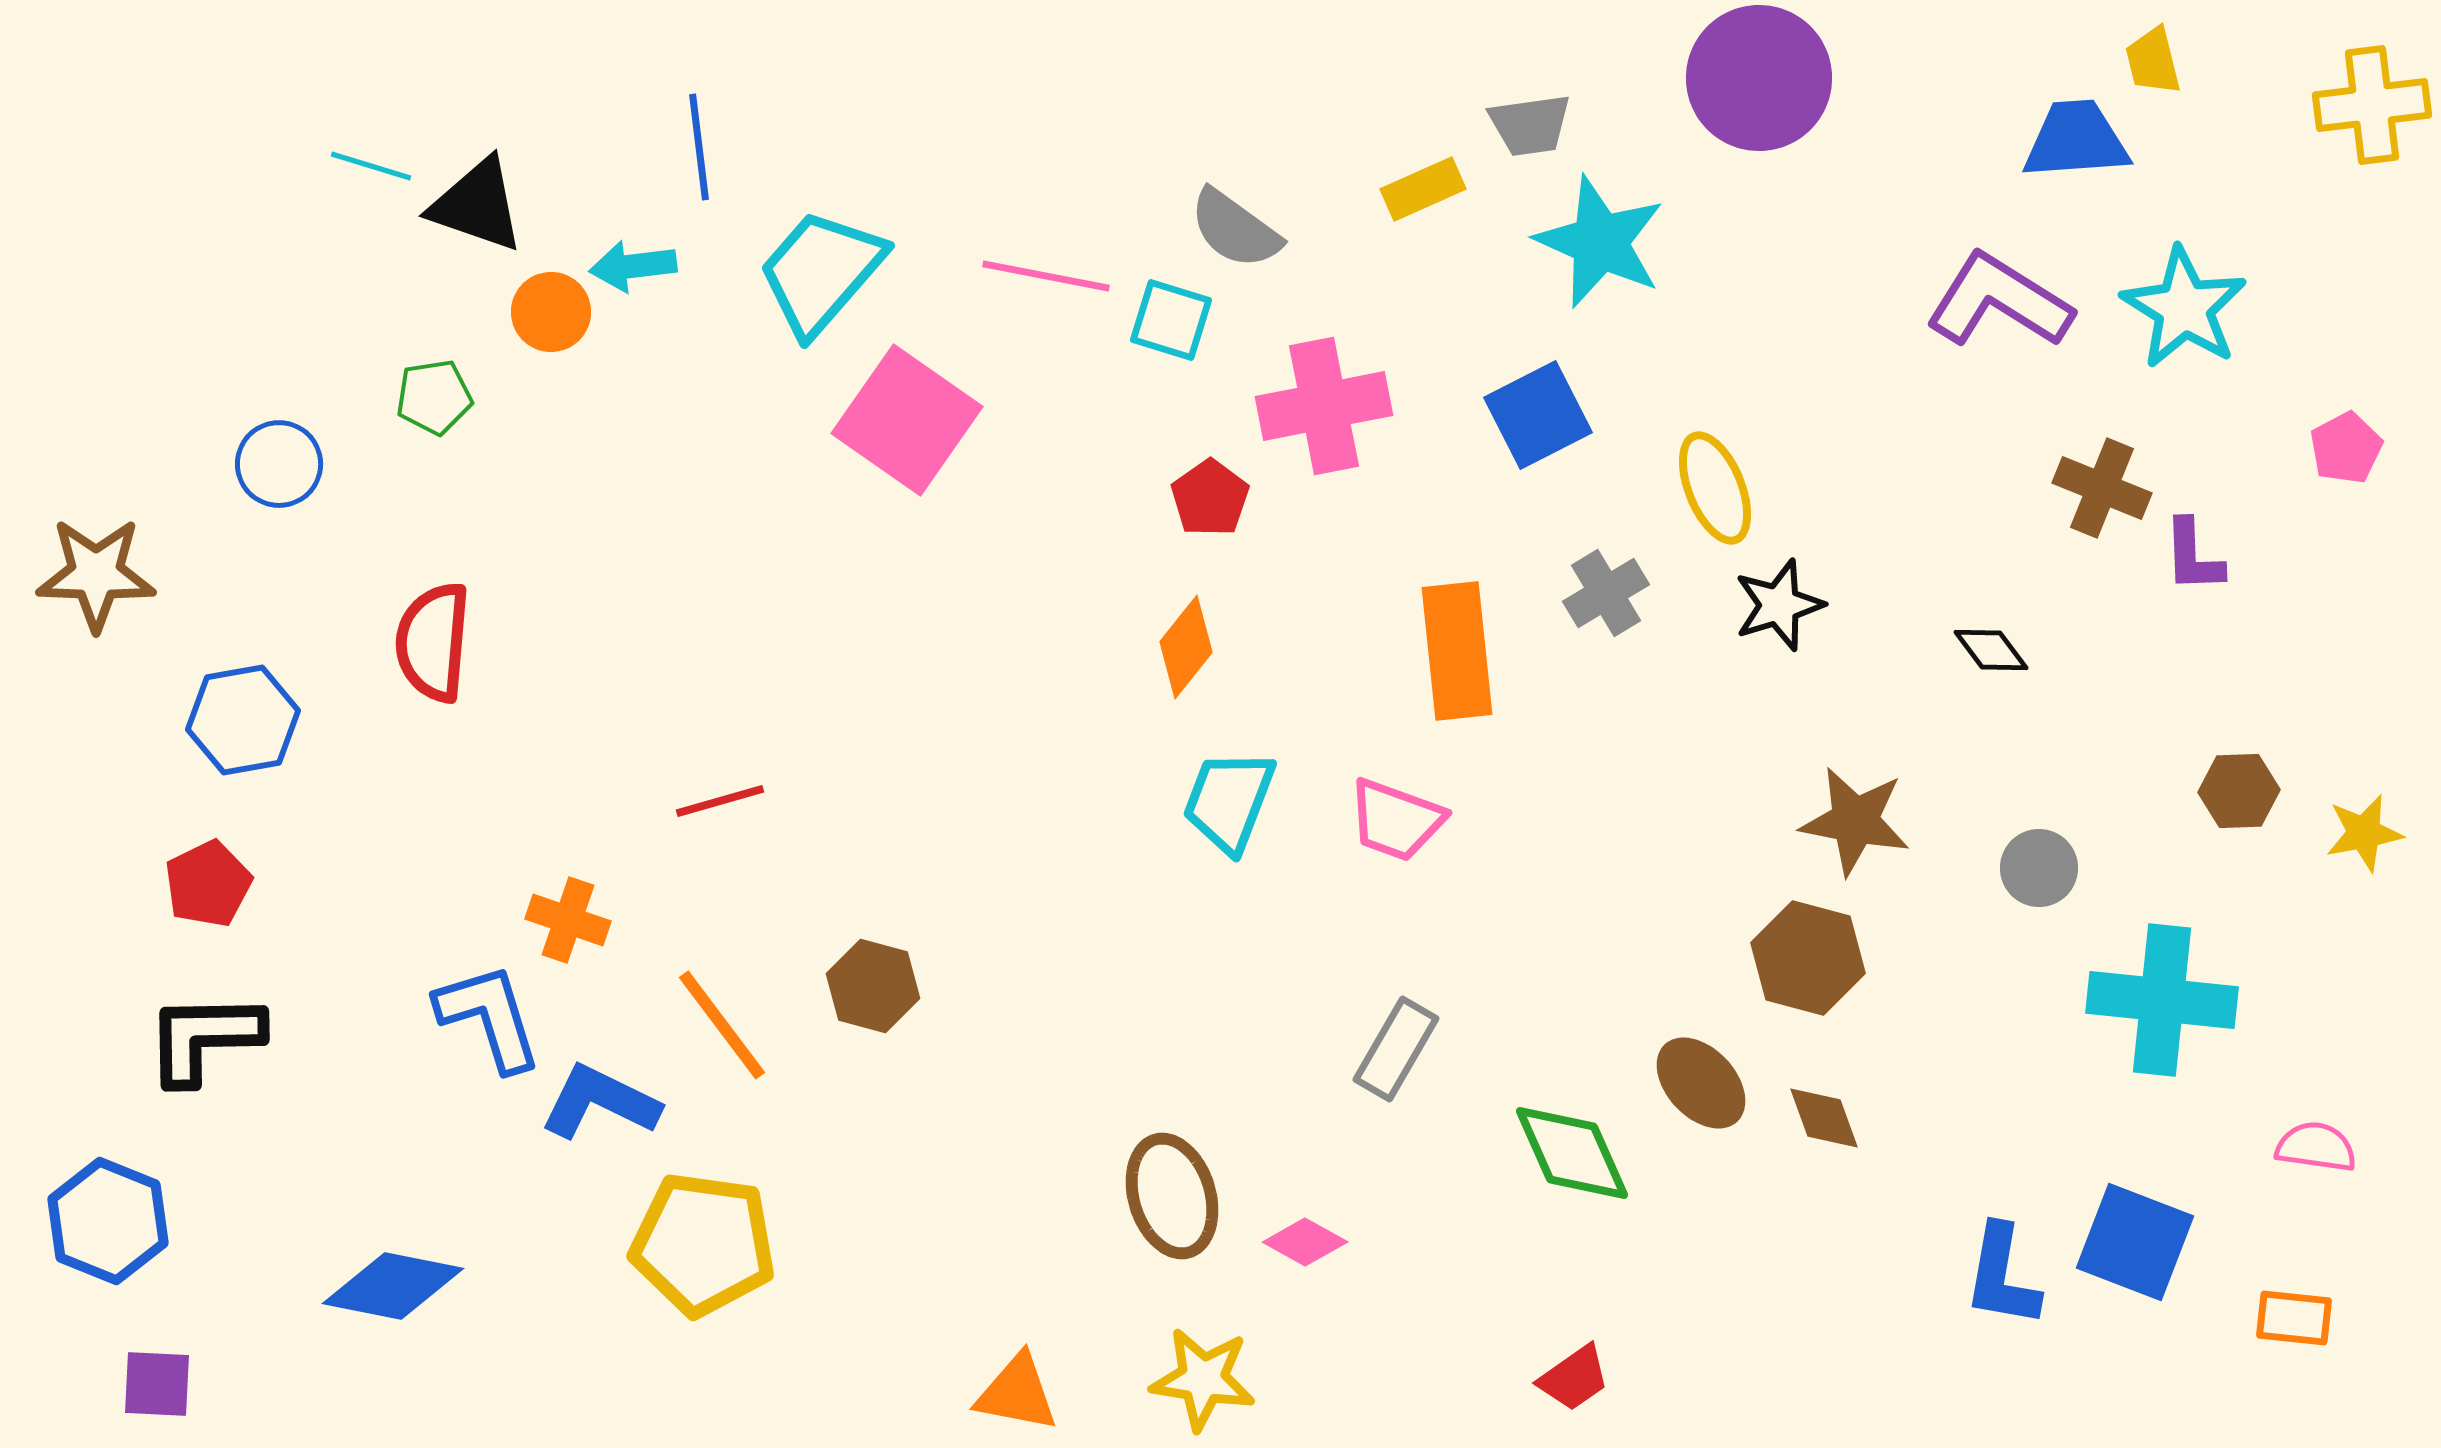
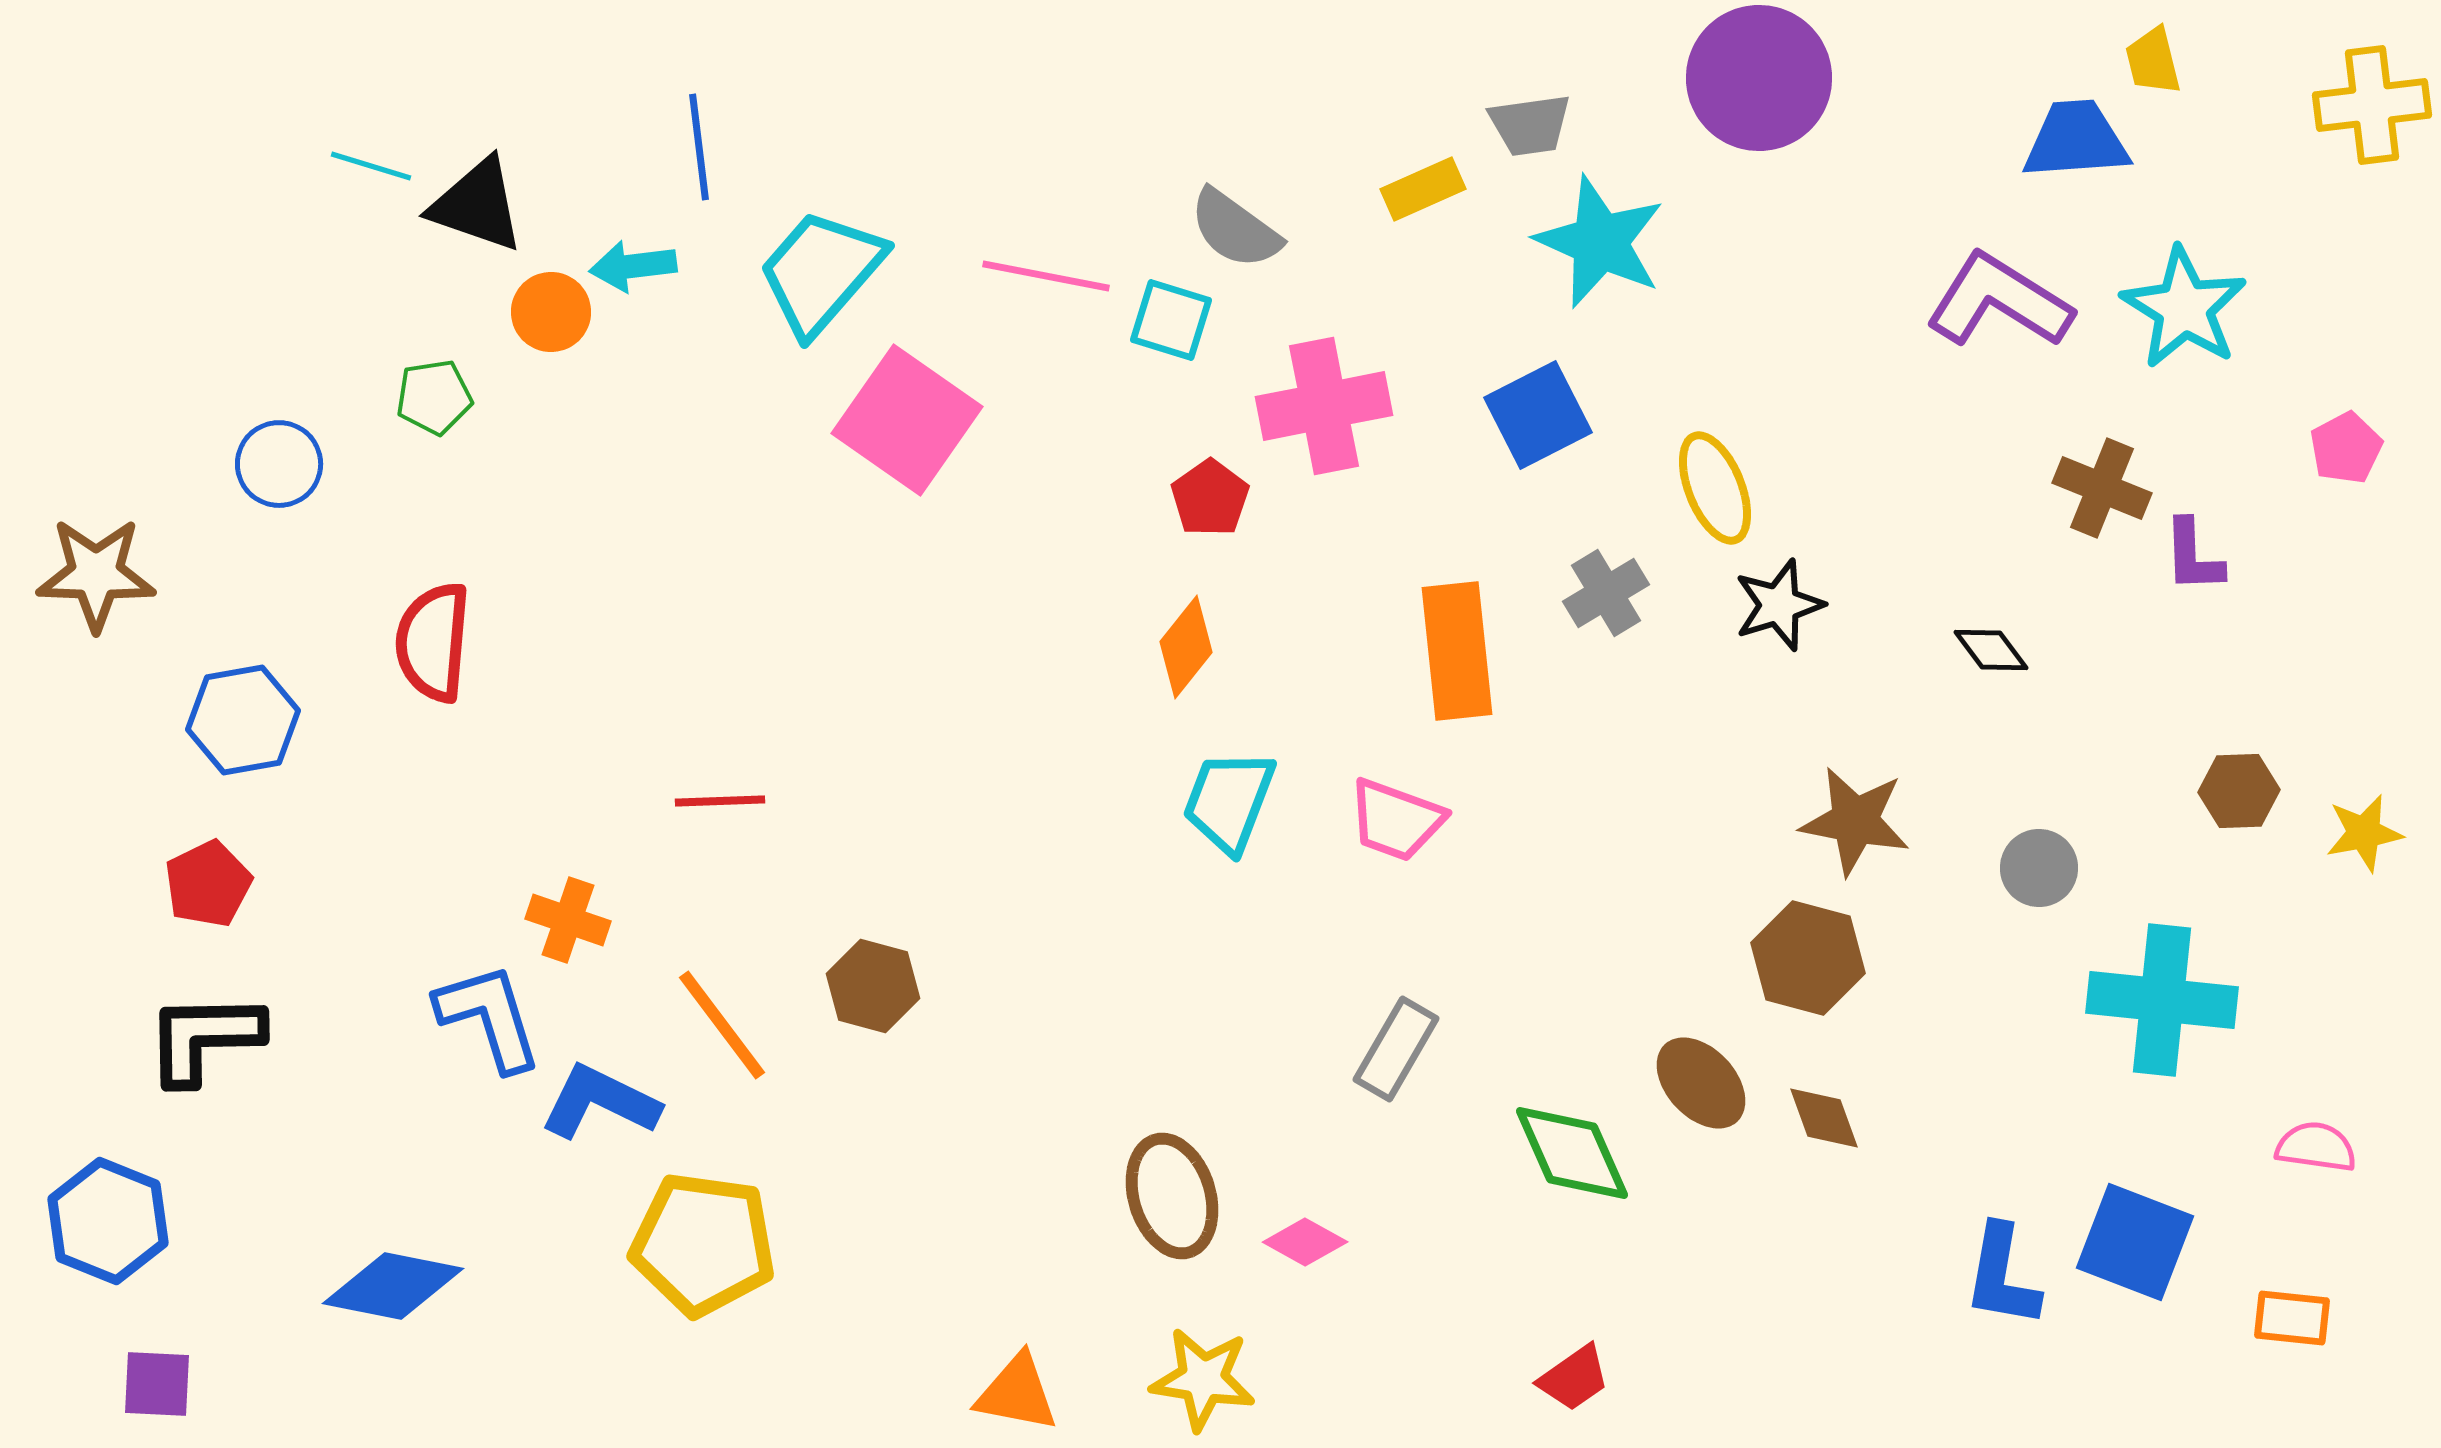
red line at (720, 801): rotated 14 degrees clockwise
orange rectangle at (2294, 1318): moved 2 px left
